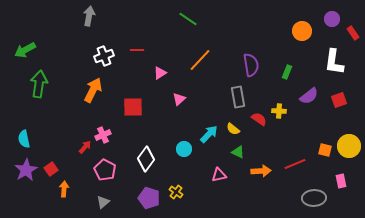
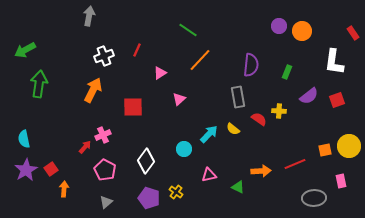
green line at (188, 19): moved 11 px down
purple circle at (332, 19): moved 53 px left, 7 px down
red line at (137, 50): rotated 64 degrees counterclockwise
purple semicircle at (251, 65): rotated 15 degrees clockwise
red square at (339, 100): moved 2 px left
orange square at (325, 150): rotated 24 degrees counterclockwise
green triangle at (238, 152): moved 35 px down
white diamond at (146, 159): moved 2 px down
pink triangle at (219, 175): moved 10 px left
gray triangle at (103, 202): moved 3 px right
